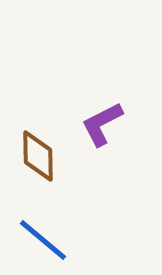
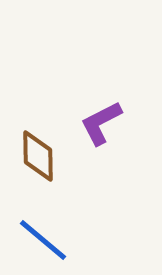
purple L-shape: moved 1 px left, 1 px up
